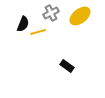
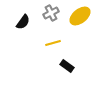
black semicircle: moved 2 px up; rotated 14 degrees clockwise
yellow line: moved 15 px right, 11 px down
